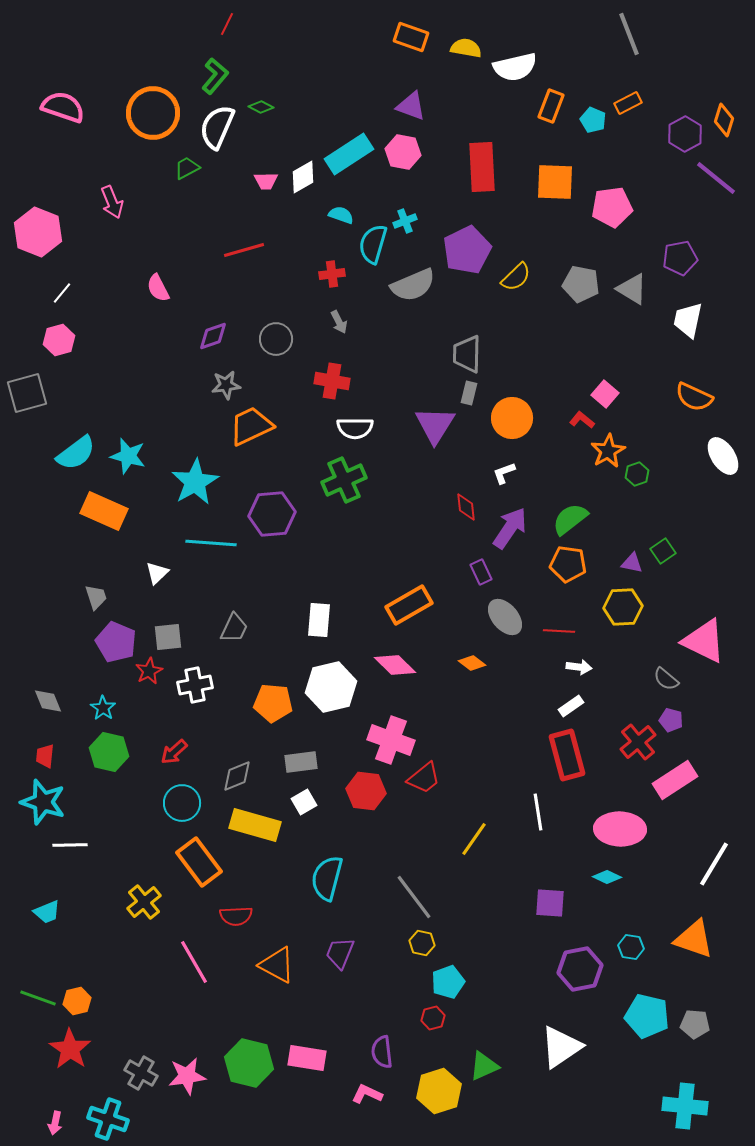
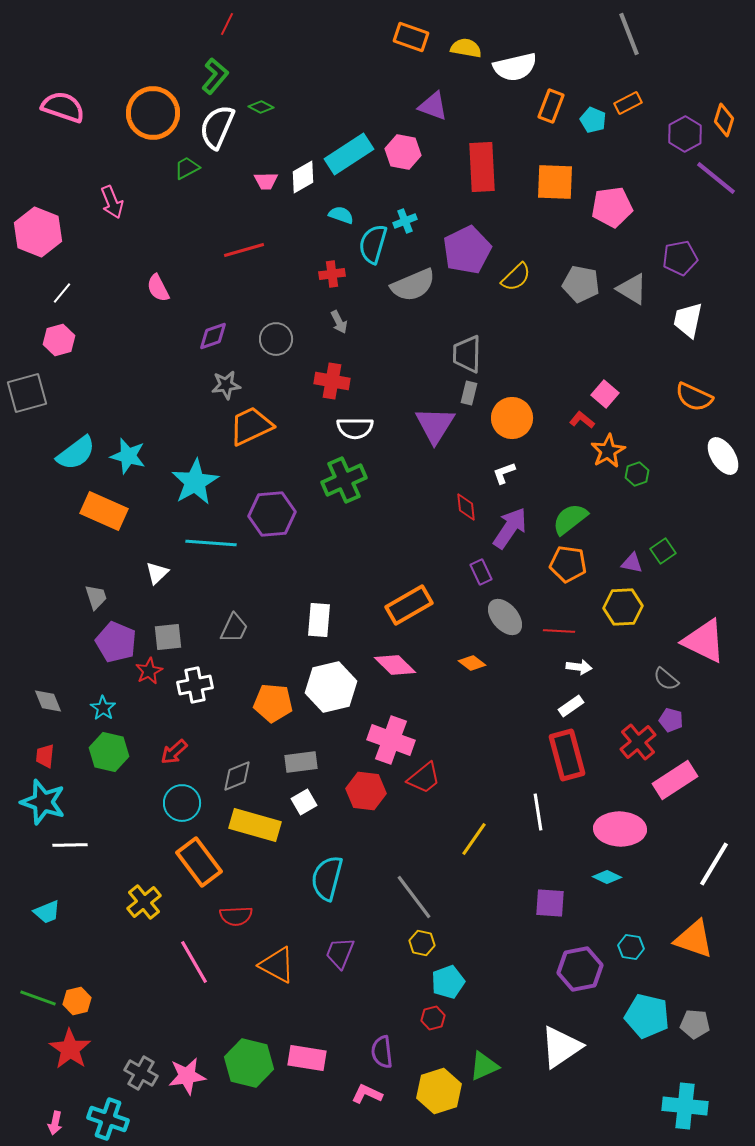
purple triangle at (411, 106): moved 22 px right
